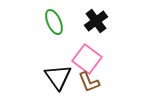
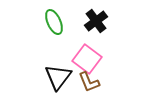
black triangle: rotated 12 degrees clockwise
